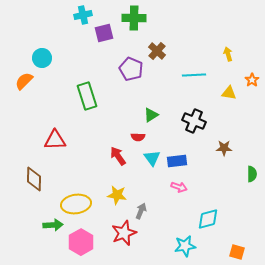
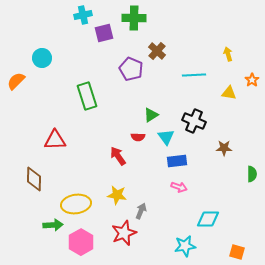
orange semicircle: moved 8 px left
cyan triangle: moved 14 px right, 21 px up
cyan diamond: rotated 15 degrees clockwise
